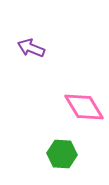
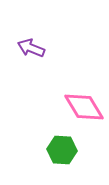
green hexagon: moved 4 px up
